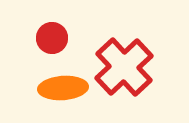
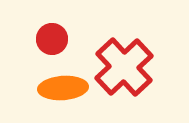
red circle: moved 1 px down
